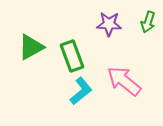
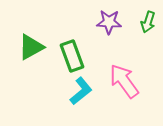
purple star: moved 2 px up
pink arrow: rotated 15 degrees clockwise
